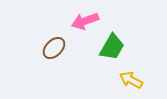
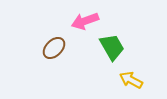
green trapezoid: rotated 60 degrees counterclockwise
